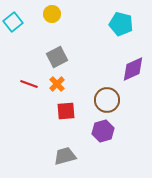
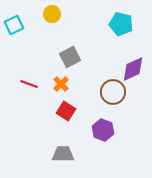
cyan square: moved 1 px right, 3 px down; rotated 12 degrees clockwise
gray square: moved 13 px right
orange cross: moved 4 px right
brown circle: moved 6 px right, 8 px up
red square: rotated 36 degrees clockwise
purple hexagon: moved 1 px up; rotated 25 degrees counterclockwise
gray trapezoid: moved 2 px left, 2 px up; rotated 15 degrees clockwise
